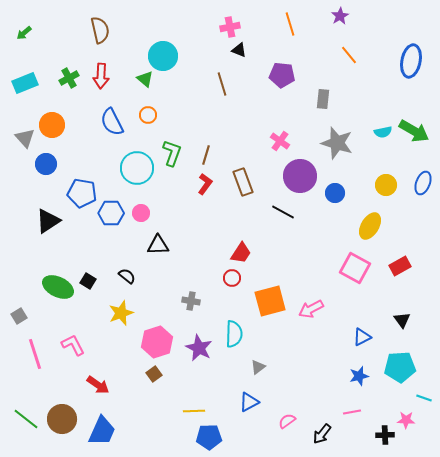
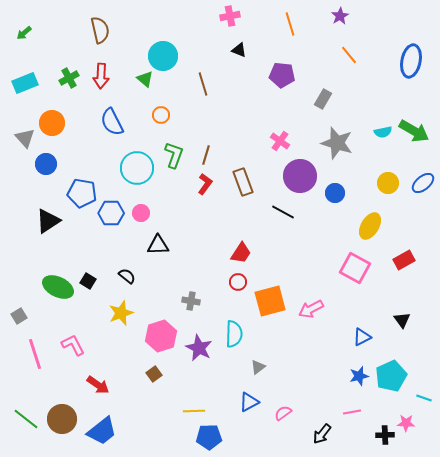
pink cross at (230, 27): moved 11 px up
brown line at (222, 84): moved 19 px left
gray rectangle at (323, 99): rotated 24 degrees clockwise
orange circle at (148, 115): moved 13 px right
orange circle at (52, 125): moved 2 px up
green L-shape at (172, 153): moved 2 px right, 2 px down
blue ellipse at (423, 183): rotated 30 degrees clockwise
yellow circle at (386, 185): moved 2 px right, 2 px up
red rectangle at (400, 266): moved 4 px right, 6 px up
red circle at (232, 278): moved 6 px right, 4 px down
pink hexagon at (157, 342): moved 4 px right, 6 px up
cyan pentagon at (400, 367): moved 9 px left, 9 px down; rotated 20 degrees counterclockwise
pink star at (406, 420): moved 3 px down
pink semicircle at (287, 421): moved 4 px left, 8 px up
blue trapezoid at (102, 431): rotated 28 degrees clockwise
